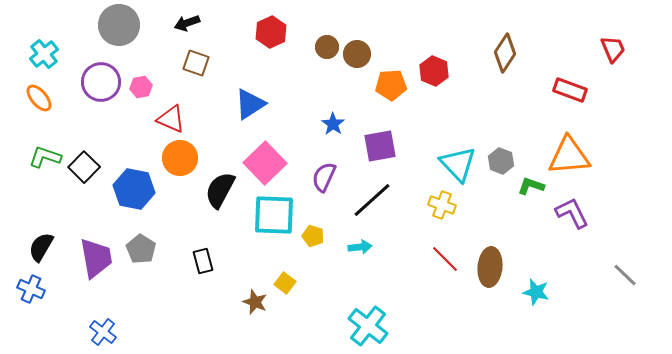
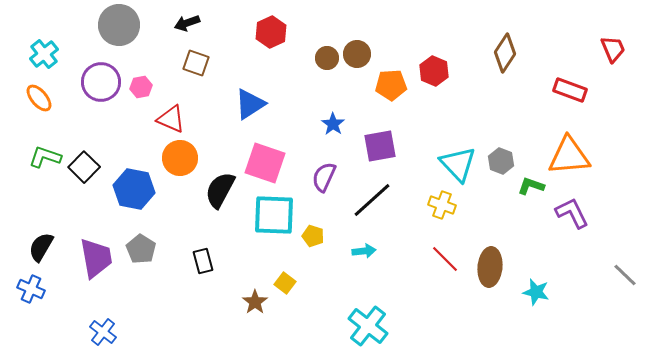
brown circle at (327, 47): moved 11 px down
pink square at (265, 163): rotated 27 degrees counterclockwise
cyan arrow at (360, 247): moved 4 px right, 4 px down
brown star at (255, 302): rotated 15 degrees clockwise
